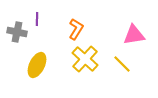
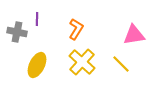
yellow cross: moved 3 px left, 3 px down
yellow line: moved 1 px left
